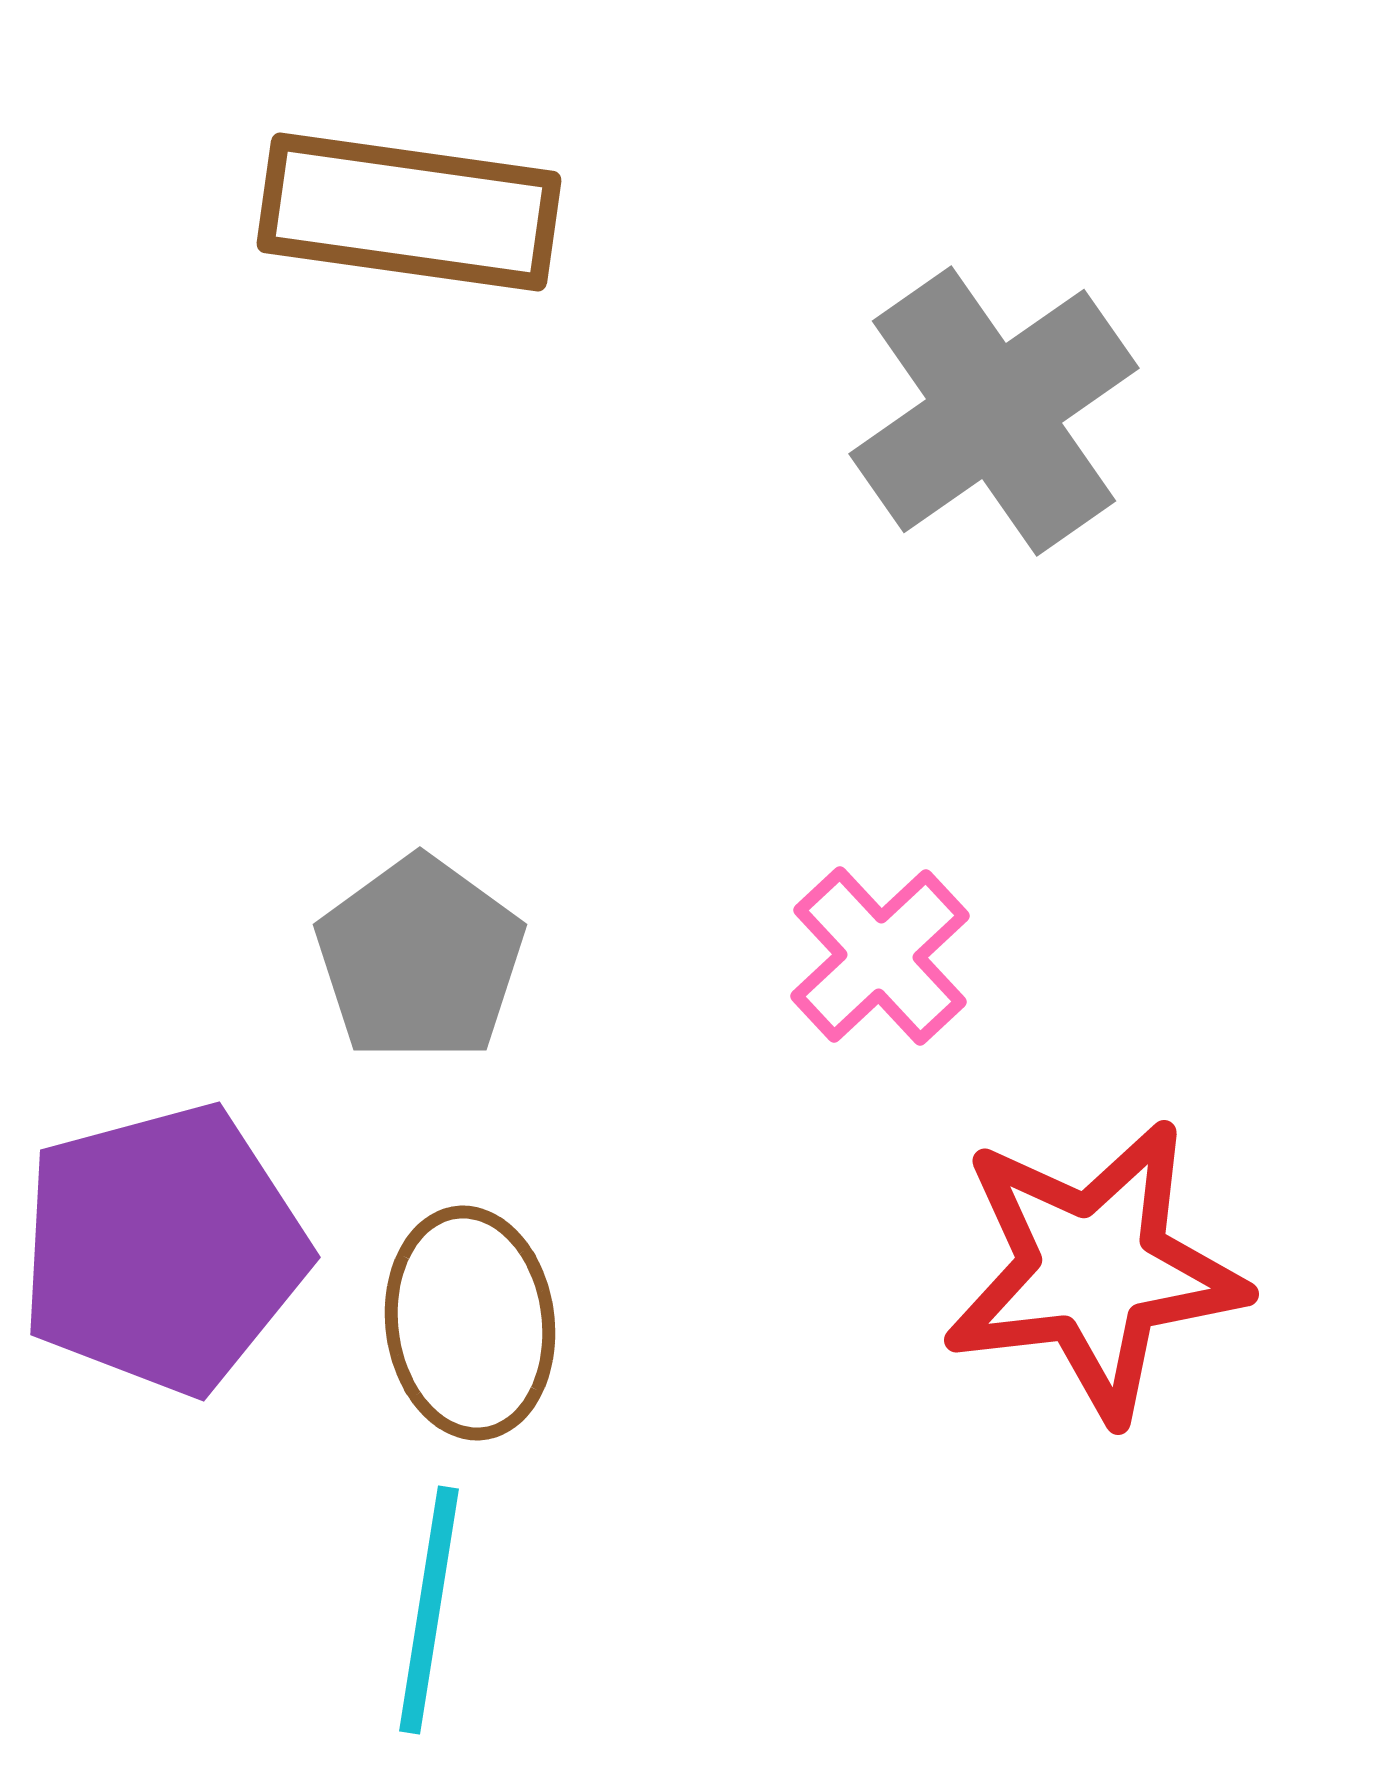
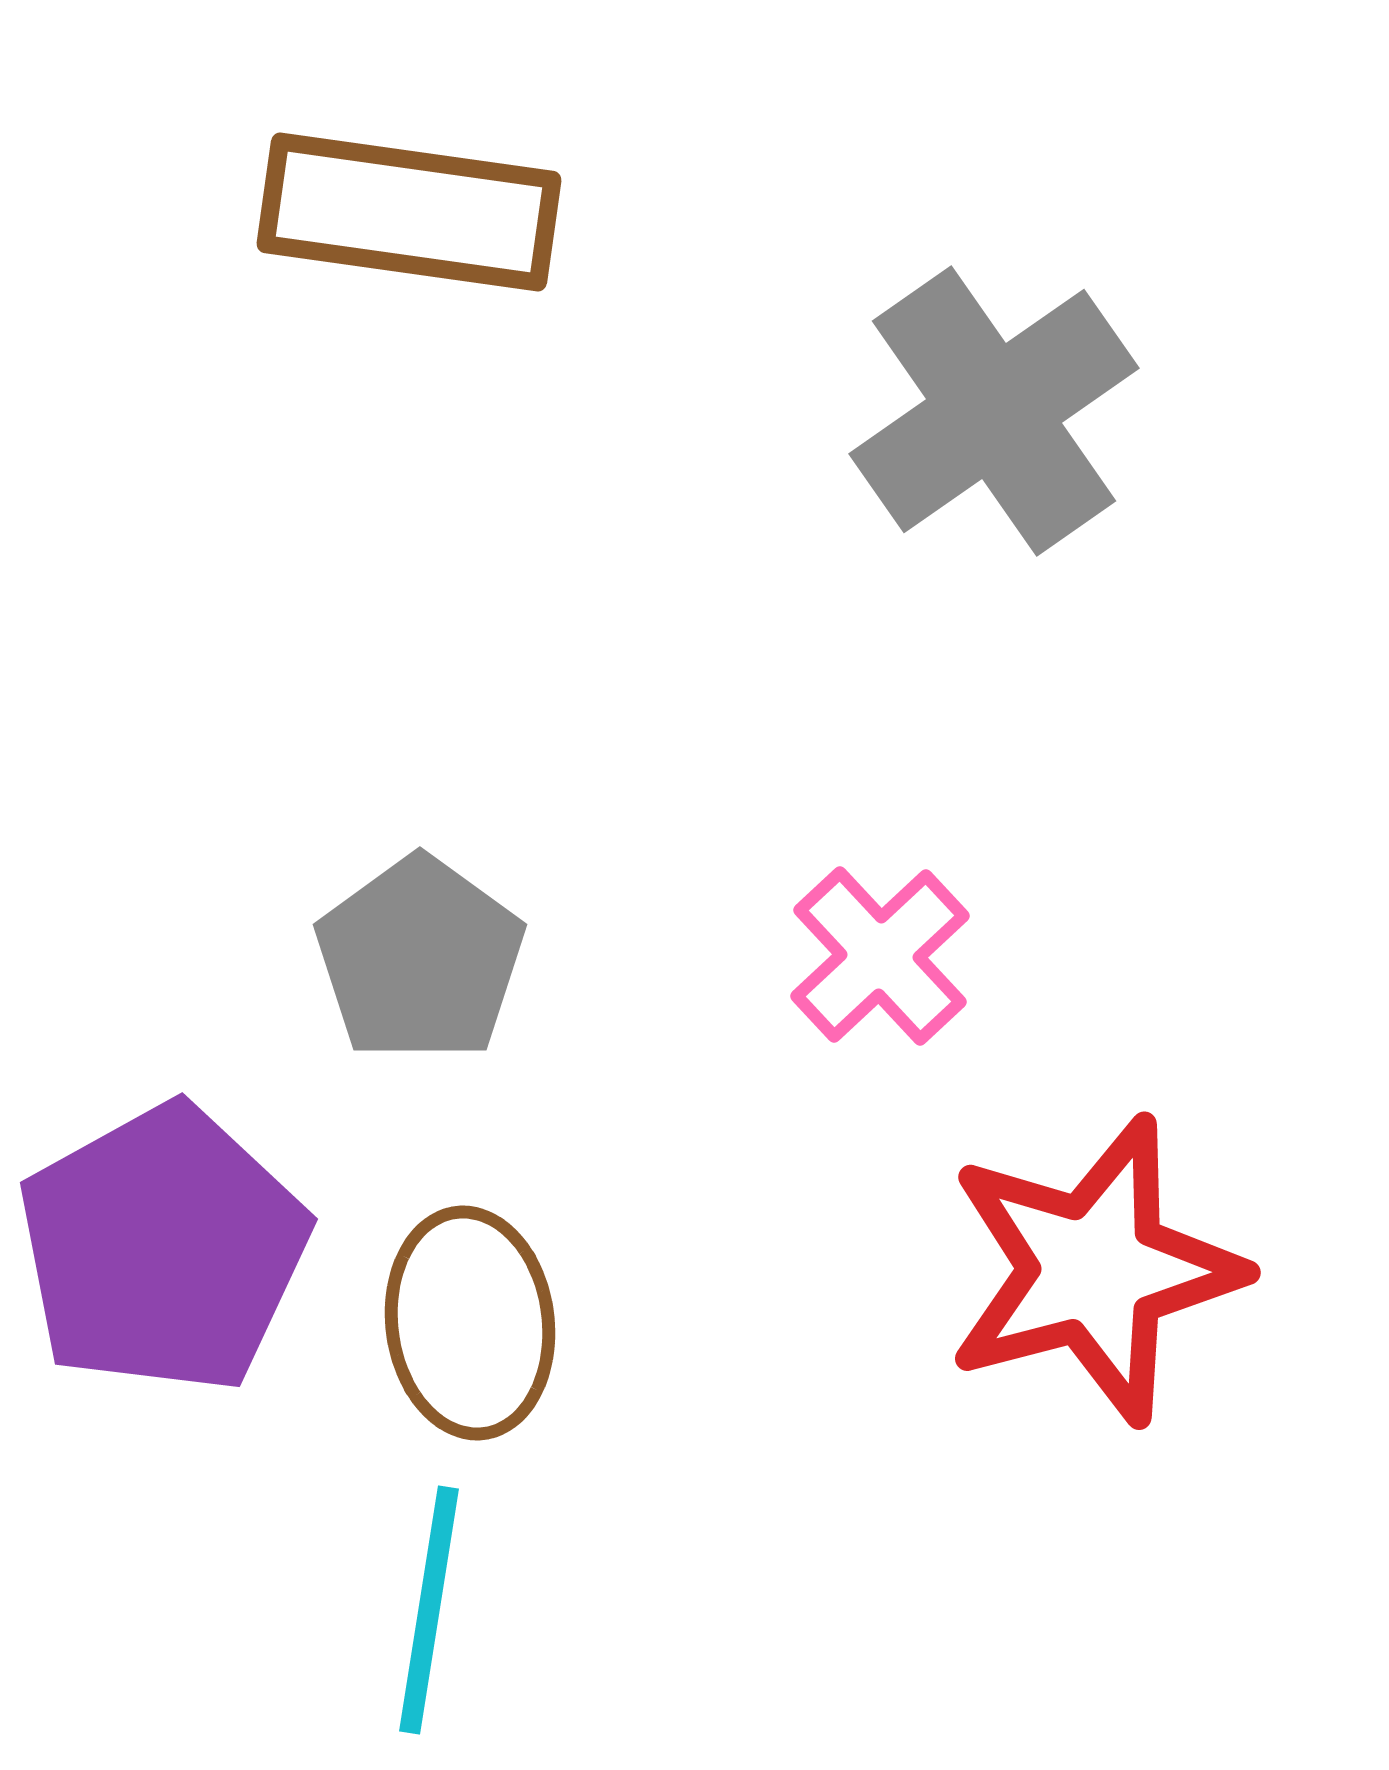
purple pentagon: rotated 14 degrees counterclockwise
red star: rotated 8 degrees counterclockwise
